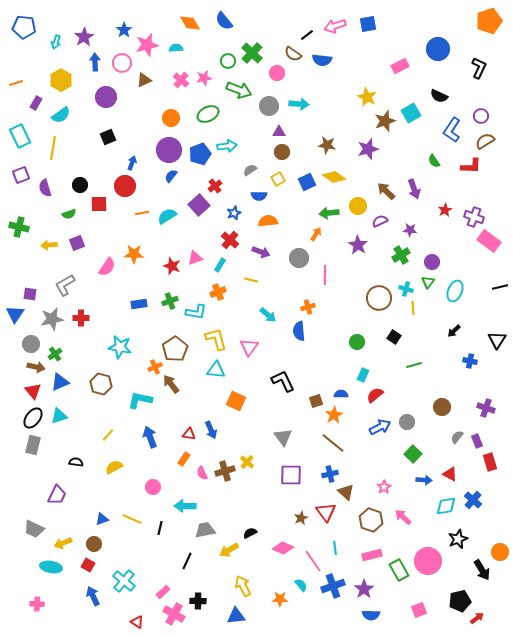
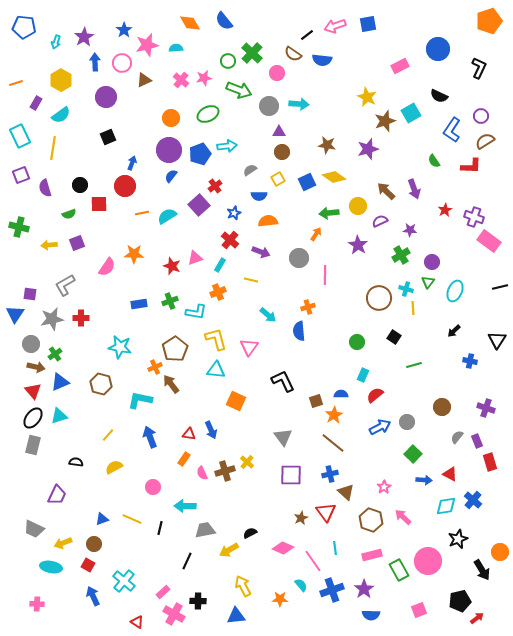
blue cross at (333, 586): moved 1 px left, 4 px down
